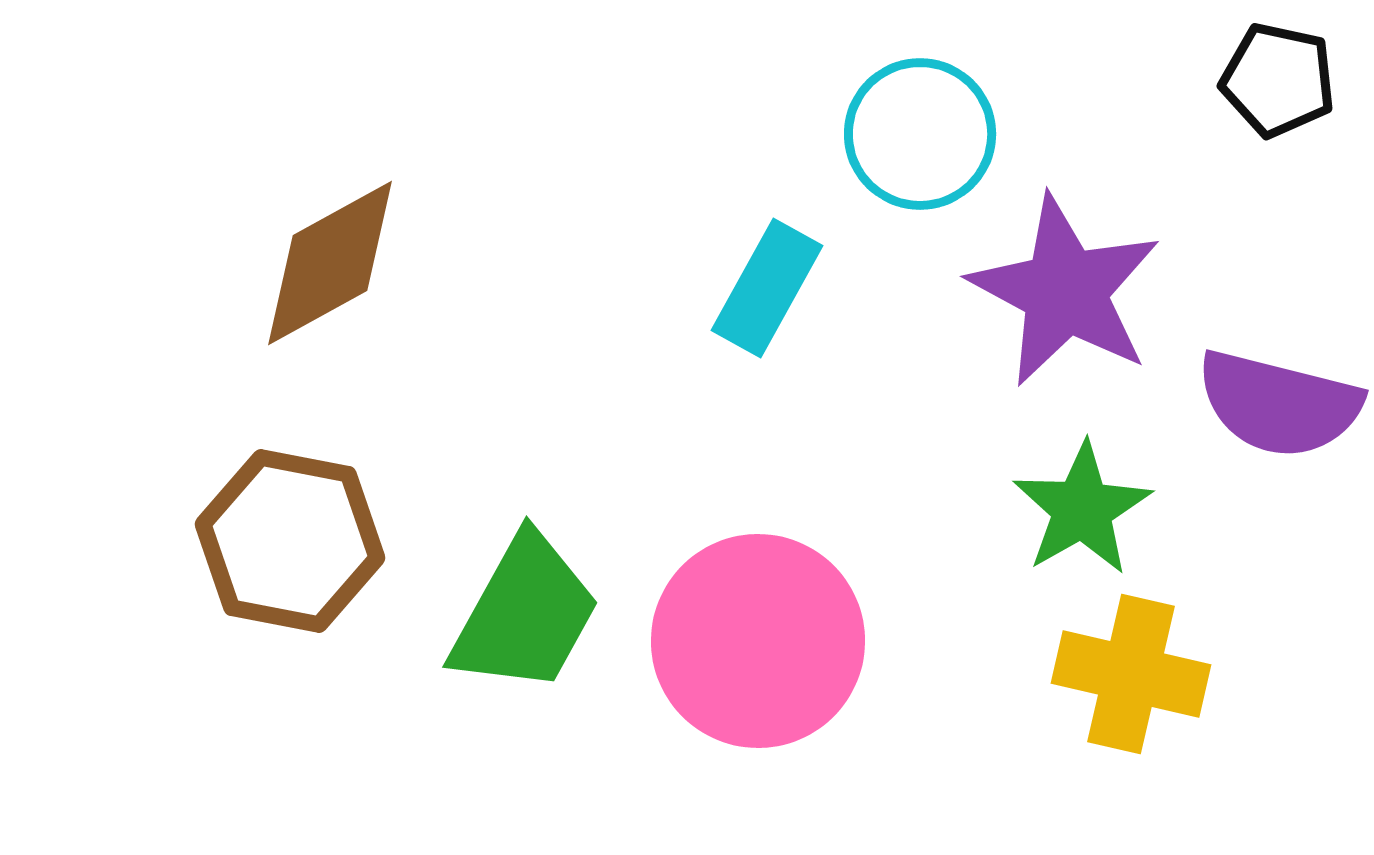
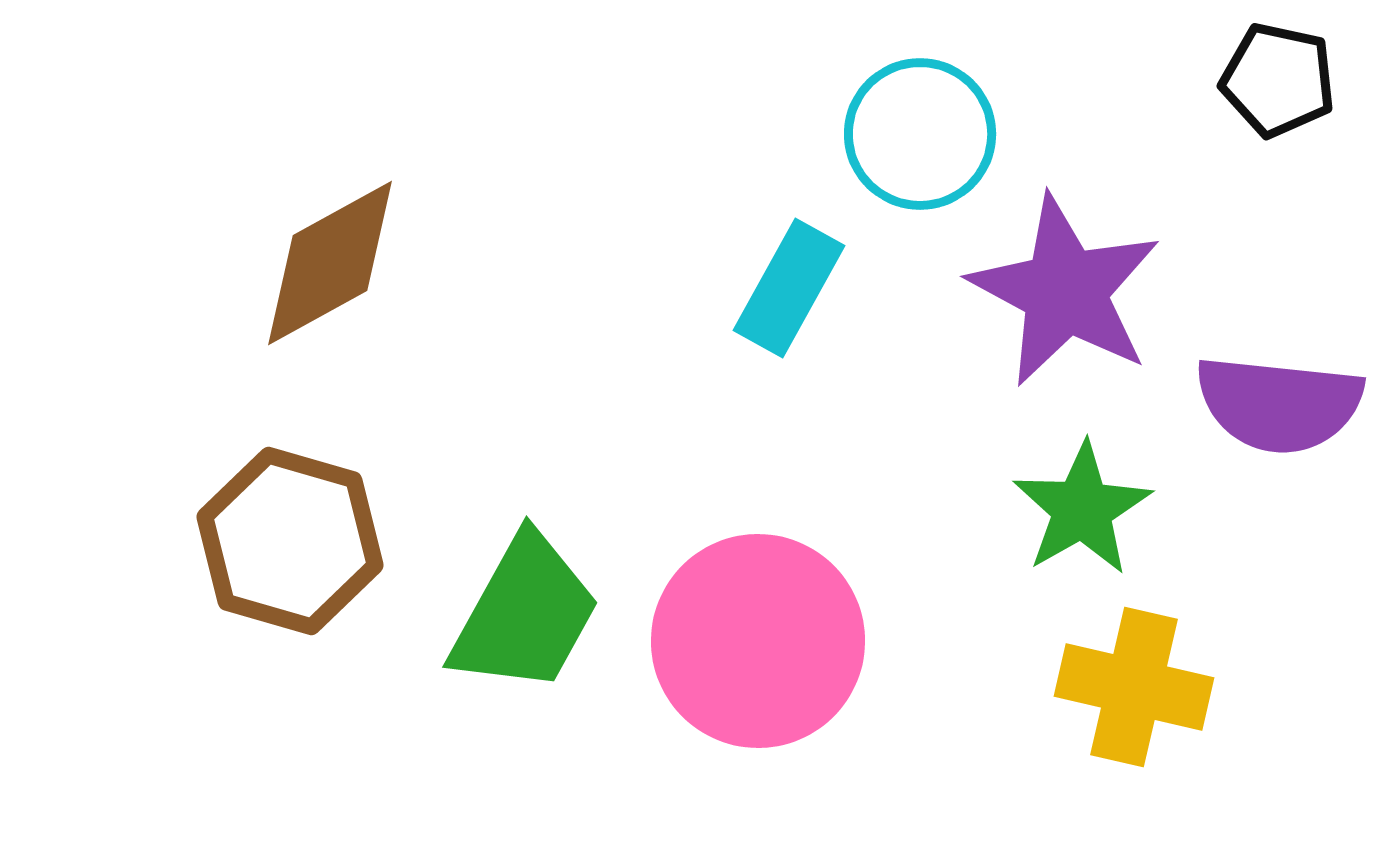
cyan rectangle: moved 22 px right
purple semicircle: rotated 8 degrees counterclockwise
brown hexagon: rotated 5 degrees clockwise
yellow cross: moved 3 px right, 13 px down
